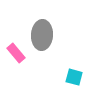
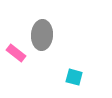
pink rectangle: rotated 12 degrees counterclockwise
